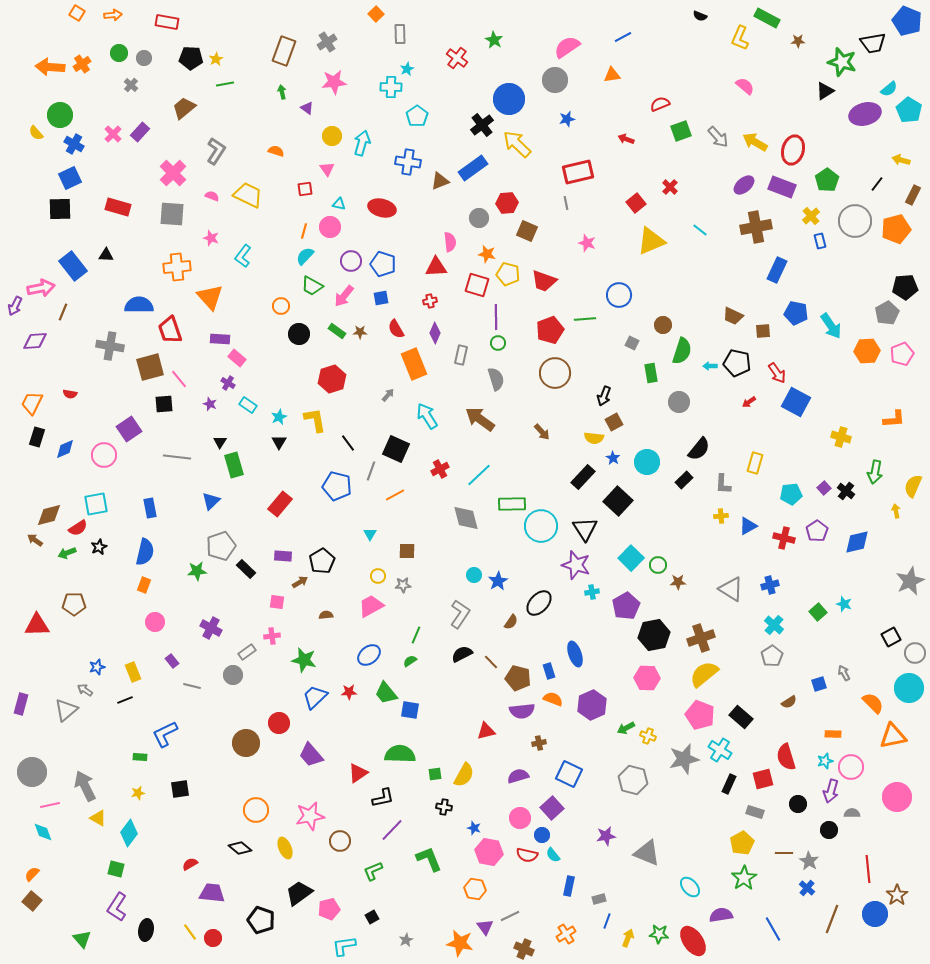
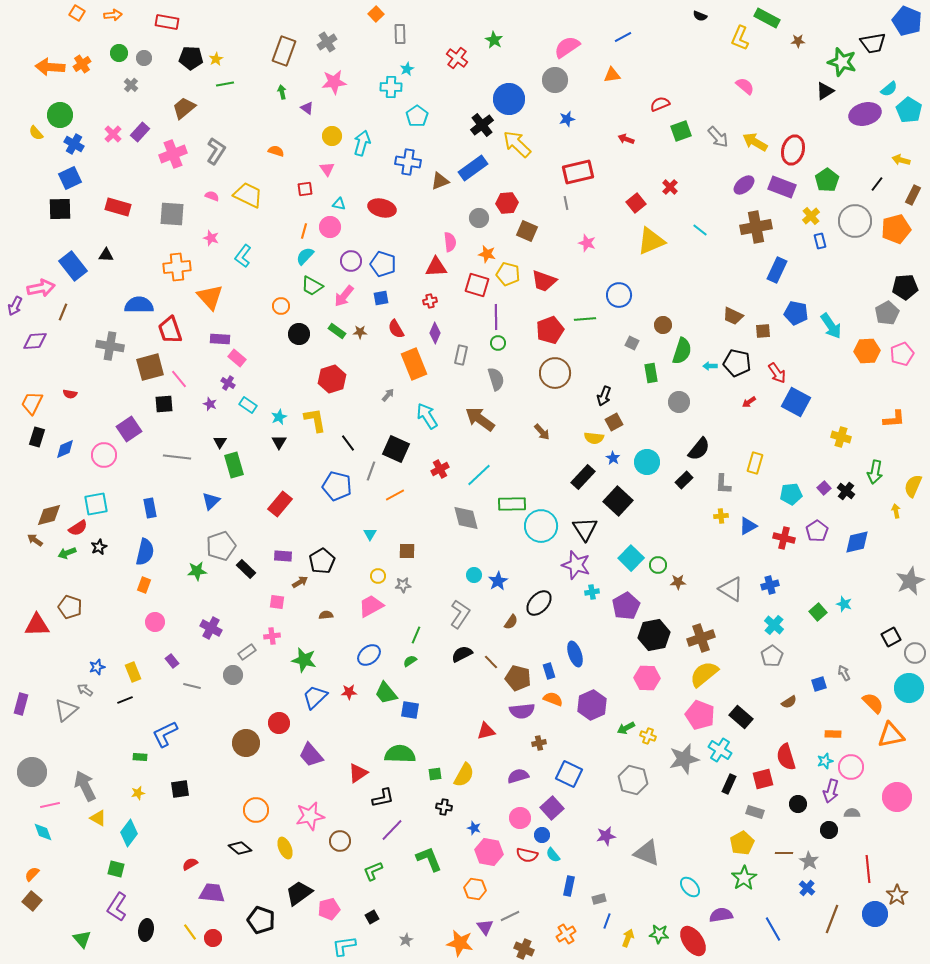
pink cross at (173, 173): moved 19 px up; rotated 24 degrees clockwise
brown pentagon at (74, 604): moved 4 px left, 3 px down; rotated 20 degrees clockwise
orange triangle at (893, 736): moved 2 px left, 1 px up
